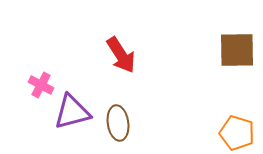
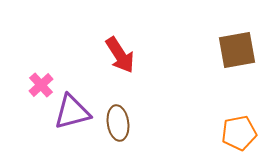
brown square: rotated 9 degrees counterclockwise
red arrow: moved 1 px left
pink cross: rotated 20 degrees clockwise
orange pentagon: moved 2 px right; rotated 28 degrees counterclockwise
